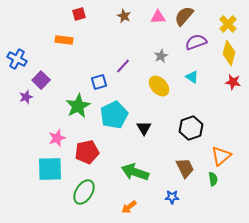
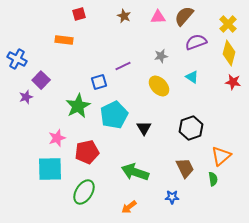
gray star: rotated 16 degrees clockwise
purple line: rotated 21 degrees clockwise
